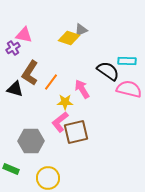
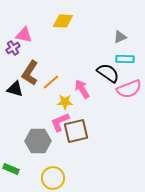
gray triangle: moved 39 px right, 7 px down
yellow diamond: moved 6 px left, 17 px up; rotated 15 degrees counterclockwise
cyan rectangle: moved 2 px left, 2 px up
black semicircle: moved 2 px down
orange line: rotated 12 degrees clockwise
pink semicircle: rotated 145 degrees clockwise
pink L-shape: rotated 15 degrees clockwise
brown square: moved 1 px up
gray hexagon: moved 7 px right
yellow circle: moved 5 px right
